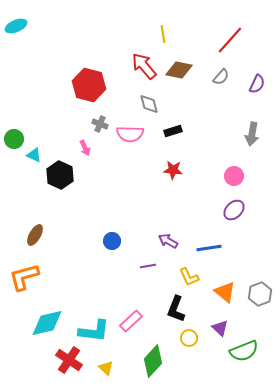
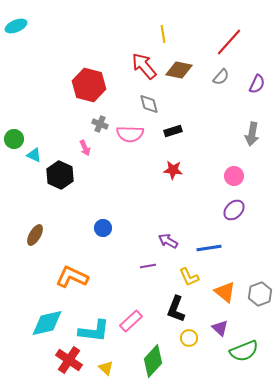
red line: moved 1 px left, 2 px down
blue circle: moved 9 px left, 13 px up
orange L-shape: moved 48 px right; rotated 40 degrees clockwise
